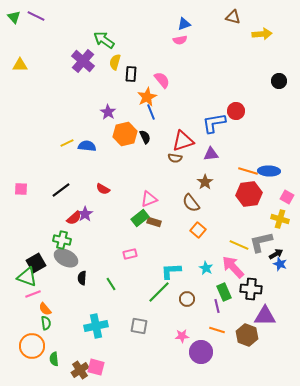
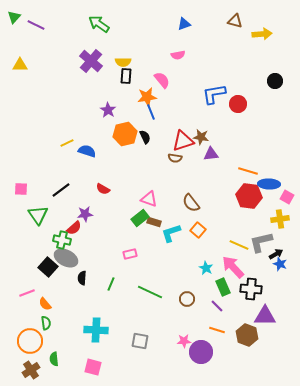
purple line at (36, 16): moved 9 px down
green triangle at (14, 17): rotated 24 degrees clockwise
brown triangle at (233, 17): moved 2 px right, 4 px down
green arrow at (104, 40): moved 5 px left, 16 px up
pink semicircle at (180, 40): moved 2 px left, 15 px down
purple cross at (83, 61): moved 8 px right
yellow semicircle at (115, 62): moved 8 px right; rotated 105 degrees counterclockwise
black rectangle at (131, 74): moved 5 px left, 2 px down
black circle at (279, 81): moved 4 px left
orange star at (147, 97): rotated 18 degrees clockwise
red circle at (236, 111): moved 2 px right, 7 px up
purple star at (108, 112): moved 2 px up
blue L-shape at (214, 123): moved 29 px up
blue semicircle at (87, 146): moved 5 px down; rotated 12 degrees clockwise
blue ellipse at (269, 171): moved 13 px down
brown star at (205, 182): moved 4 px left, 45 px up; rotated 28 degrees counterclockwise
red hexagon at (249, 194): moved 2 px down; rotated 15 degrees clockwise
pink triangle at (149, 199): rotated 42 degrees clockwise
purple star at (85, 214): rotated 28 degrees clockwise
red semicircle at (74, 218): moved 10 px down
yellow cross at (280, 219): rotated 24 degrees counterclockwise
black square at (36, 263): moved 12 px right, 4 px down; rotated 18 degrees counterclockwise
cyan L-shape at (171, 271): moved 38 px up; rotated 15 degrees counterclockwise
green triangle at (27, 277): moved 11 px right, 62 px up; rotated 35 degrees clockwise
green line at (111, 284): rotated 56 degrees clockwise
green line at (159, 292): moved 9 px left; rotated 70 degrees clockwise
green rectangle at (224, 292): moved 1 px left, 5 px up
pink line at (33, 294): moved 6 px left, 1 px up
purple line at (217, 306): rotated 32 degrees counterclockwise
orange semicircle at (45, 309): moved 5 px up
cyan cross at (96, 326): moved 4 px down; rotated 15 degrees clockwise
gray square at (139, 326): moved 1 px right, 15 px down
pink star at (182, 336): moved 2 px right, 5 px down
orange circle at (32, 346): moved 2 px left, 5 px up
pink square at (96, 367): moved 3 px left
brown cross at (80, 370): moved 49 px left
